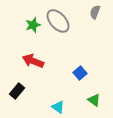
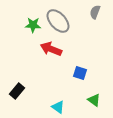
green star: rotated 21 degrees clockwise
red arrow: moved 18 px right, 12 px up
blue square: rotated 32 degrees counterclockwise
